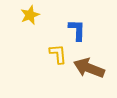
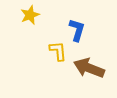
blue L-shape: rotated 15 degrees clockwise
yellow L-shape: moved 3 px up
